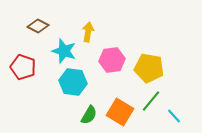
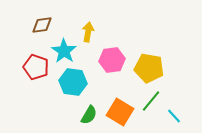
brown diamond: moved 4 px right, 1 px up; rotated 35 degrees counterclockwise
cyan star: rotated 15 degrees clockwise
red pentagon: moved 13 px right
